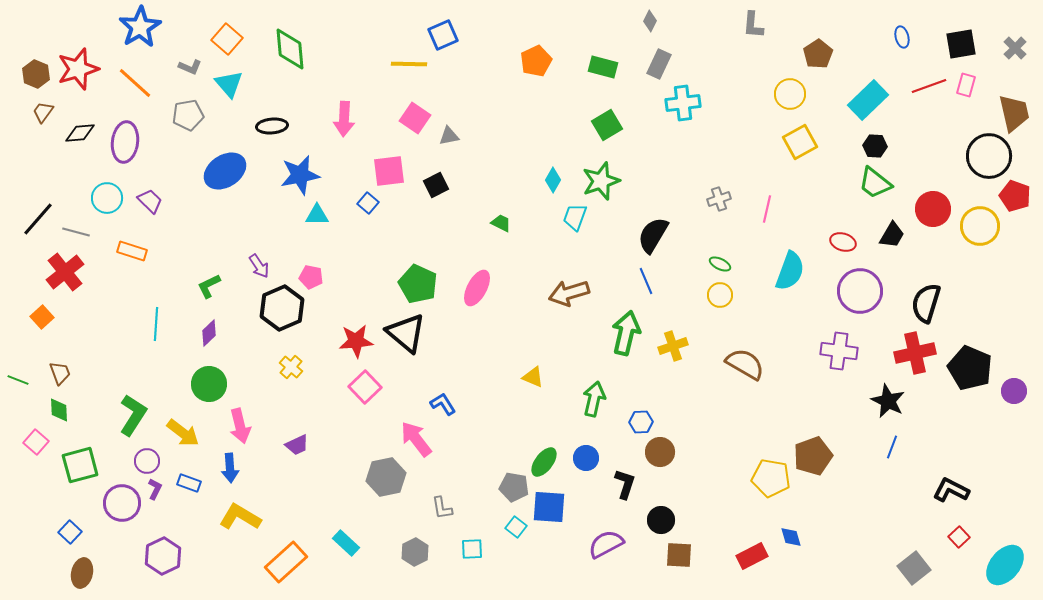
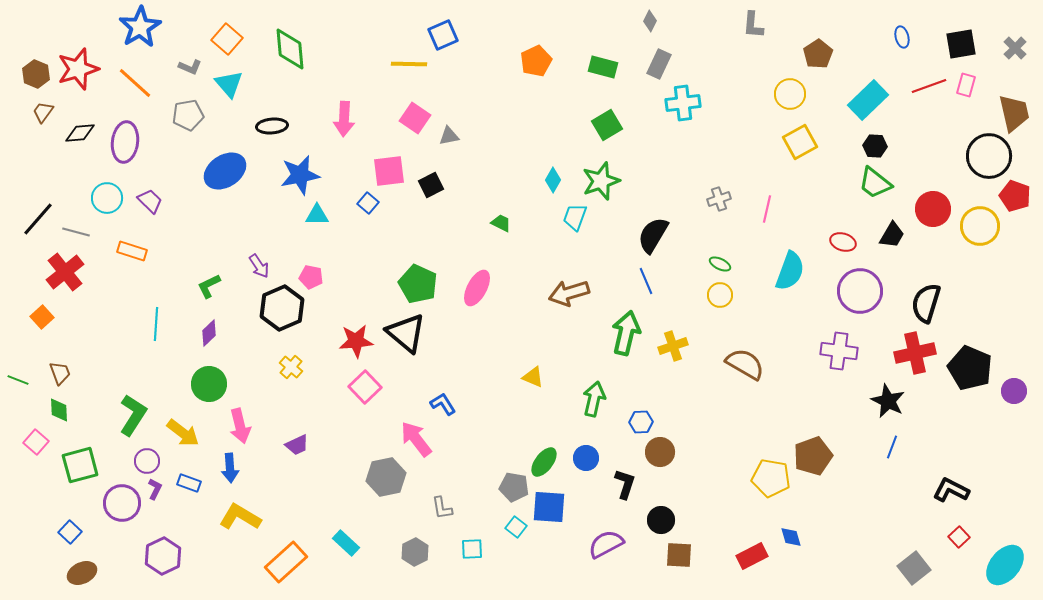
black square at (436, 185): moved 5 px left
brown ellipse at (82, 573): rotated 52 degrees clockwise
